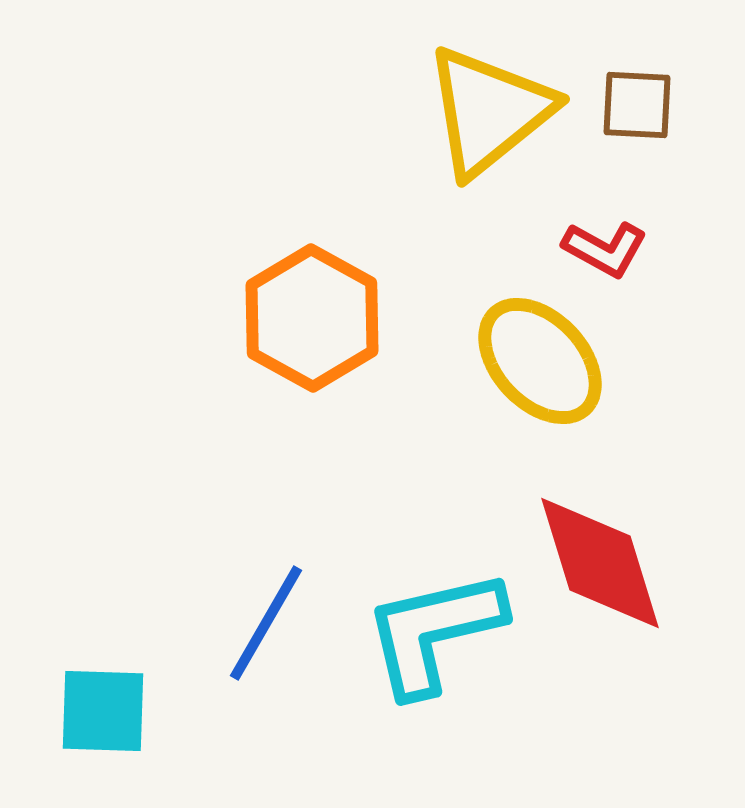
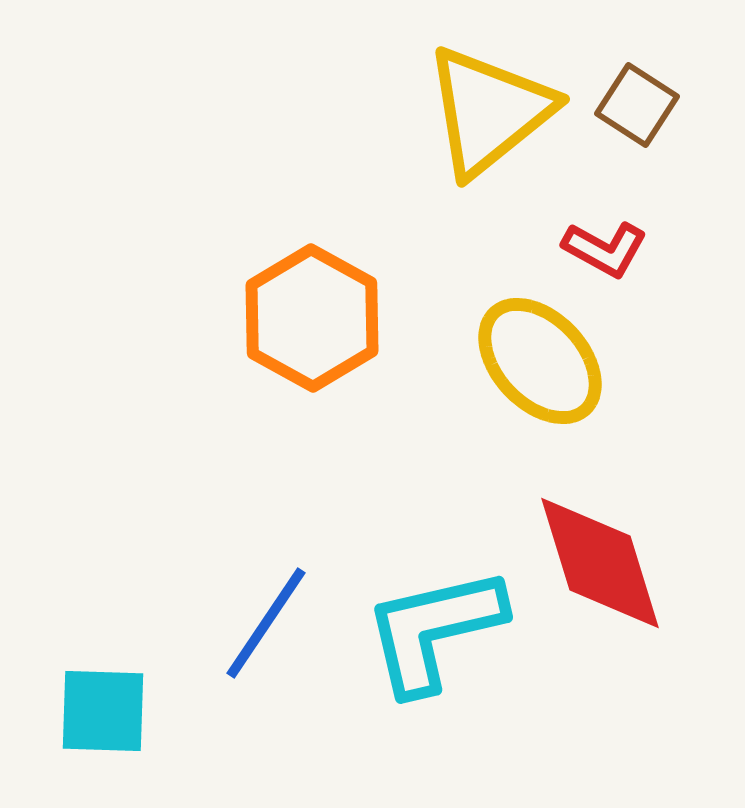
brown square: rotated 30 degrees clockwise
blue line: rotated 4 degrees clockwise
cyan L-shape: moved 2 px up
